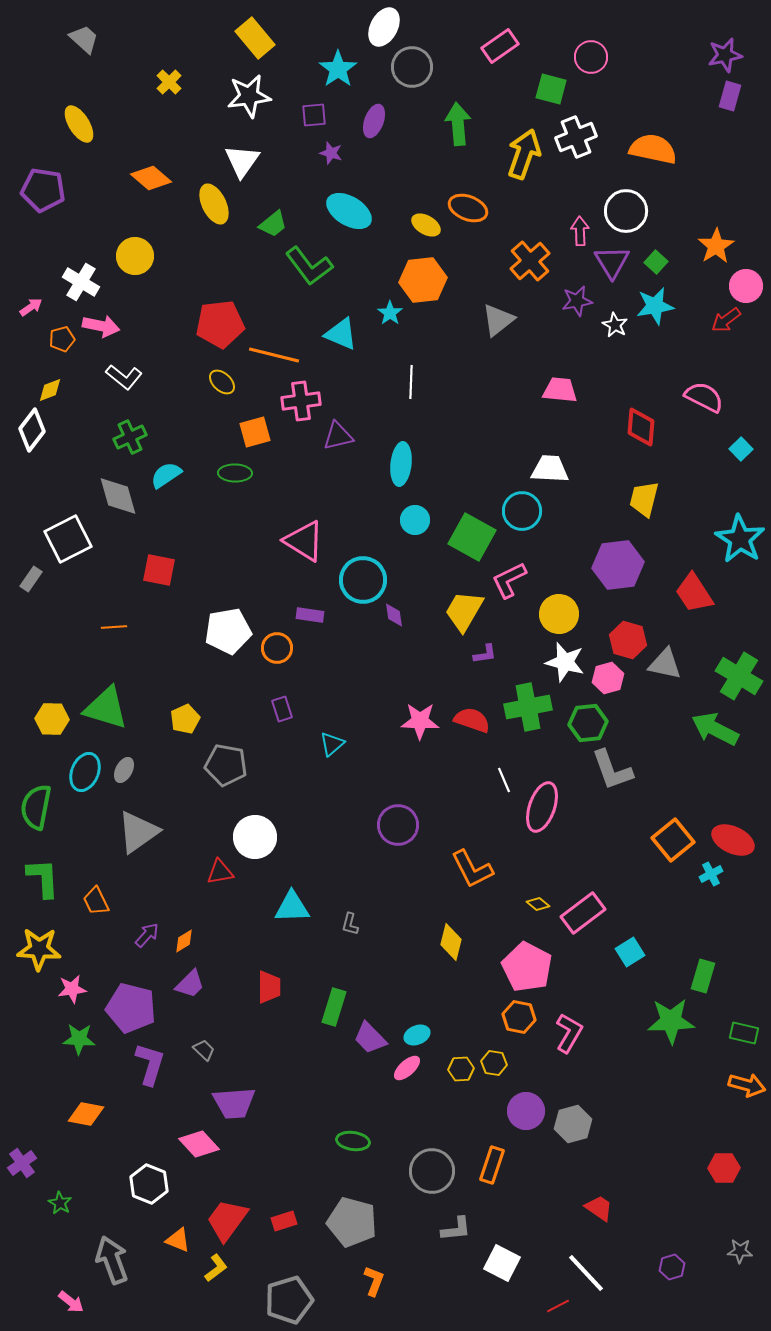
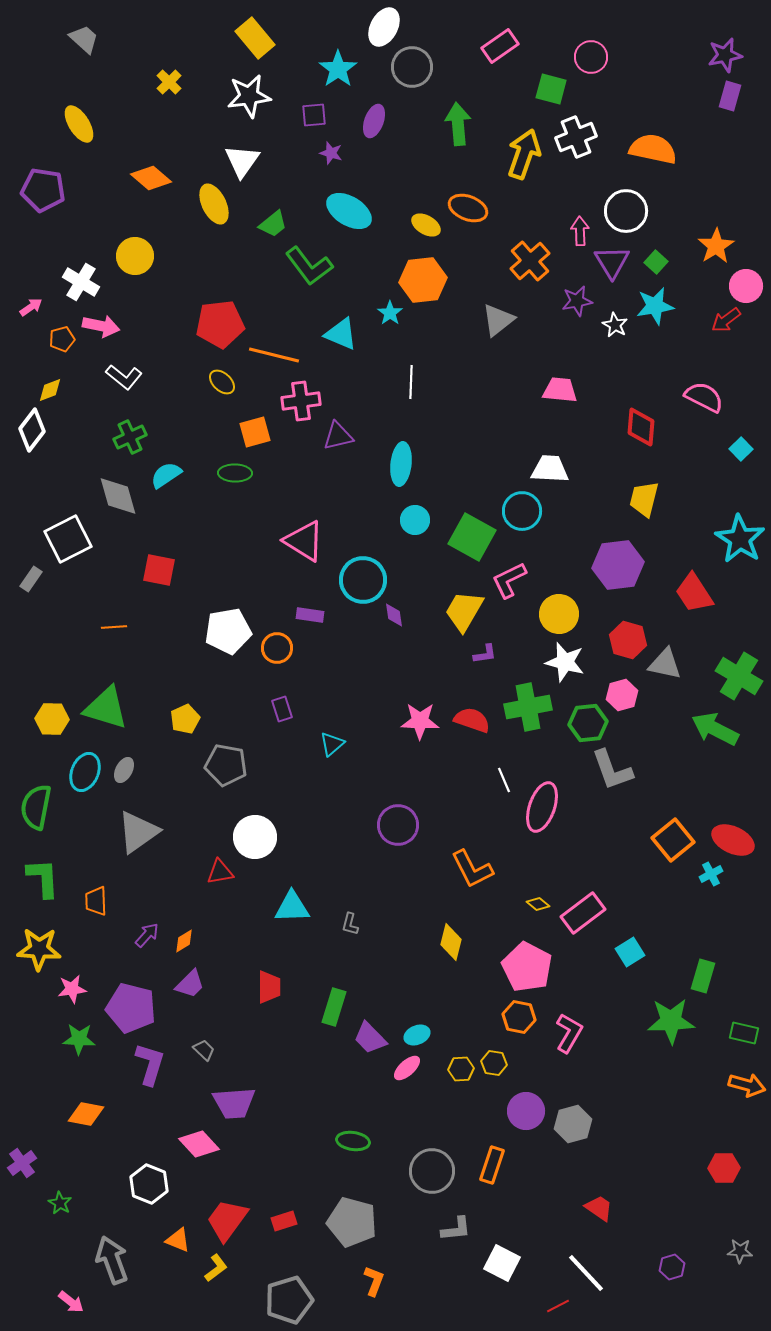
pink hexagon at (608, 678): moved 14 px right, 17 px down
orange trapezoid at (96, 901): rotated 24 degrees clockwise
